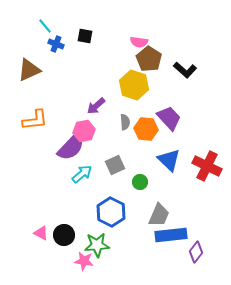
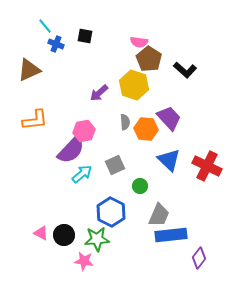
purple arrow: moved 3 px right, 13 px up
purple semicircle: moved 3 px down
green circle: moved 4 px down
green star: moved 6 px up
purple diamond: moved 3 px right, 6 px down
